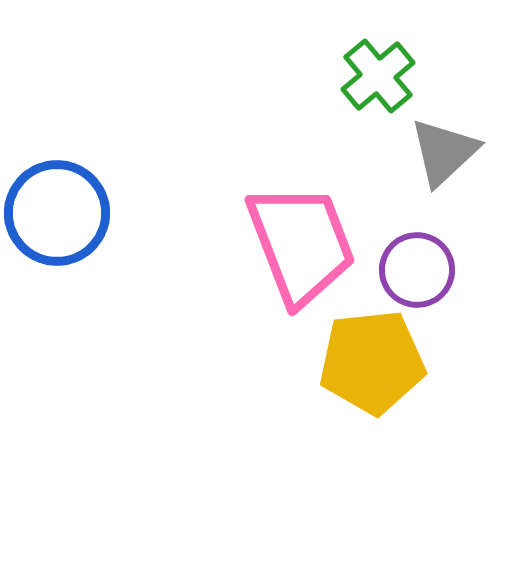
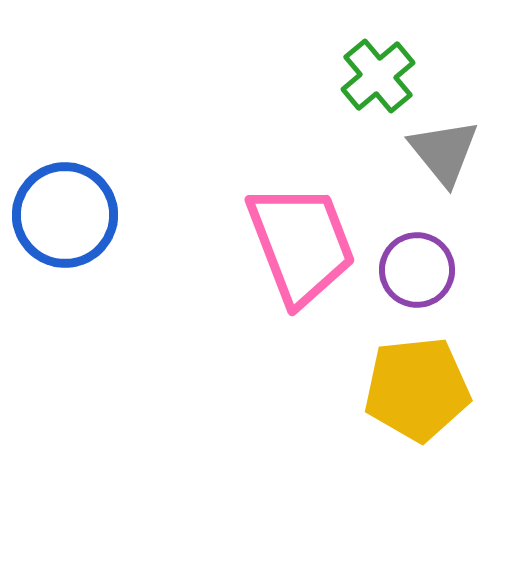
gray triangle: rotated 26 degrees counterclockwise
blue circle: moved 8 px right, 2 px down
yellow pentagon: moved 45 px right, 27 px down
